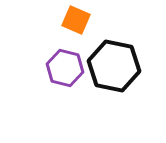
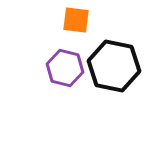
orange square: rotated 16 degrees counterclockwise
